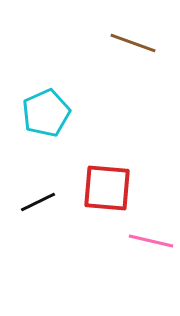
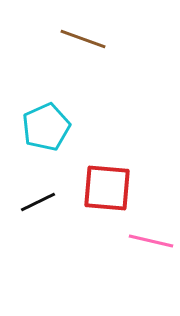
brown line: moved 50 px left, 4 px up
cyan pentagon: moved 14 px down
